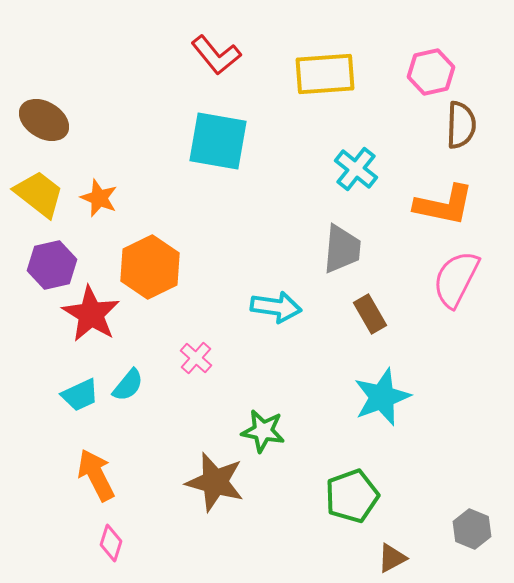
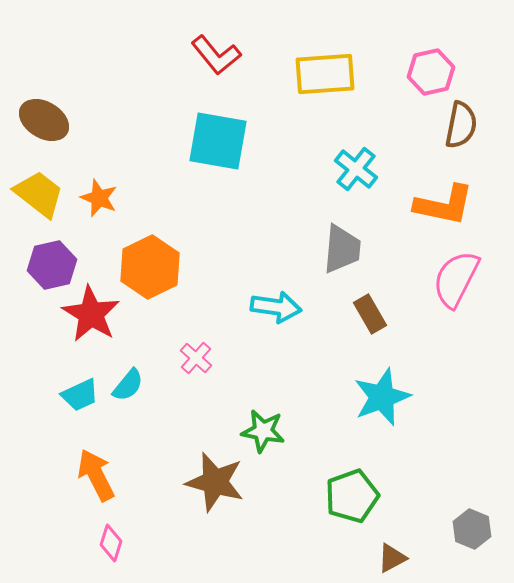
brown semicircle: rotated 9 degrees clockwise
